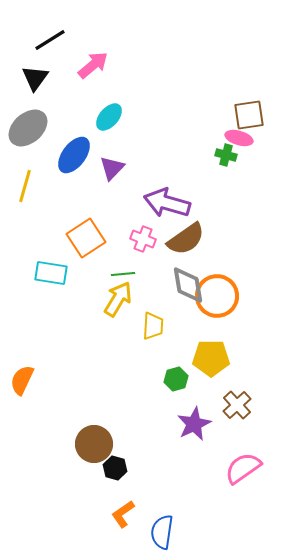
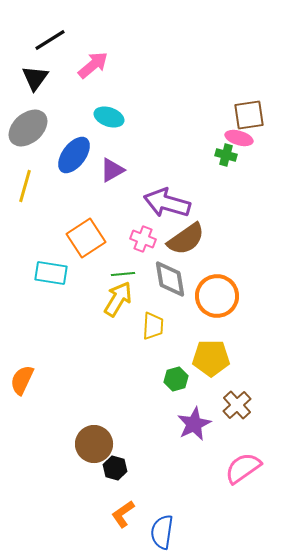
cyan ellipse: rotated 68 degrees clockwise
purple triangle: moved 2 px down; rotated 16 degrees clockwise
gray diamond: moved 18 px left, 6 px up
